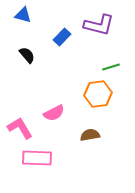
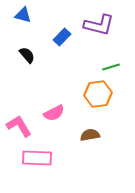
pink L-shape: moved 1 px left, 2 px up
